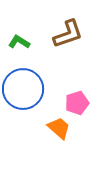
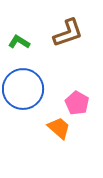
brown L-shape: moved 1 px up
pink pentagon: rotated 25 degrees counterclockwise
